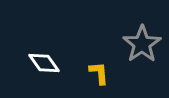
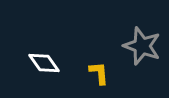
gray star: moved 2 px down; rotated 18 degrees counterclockwise
